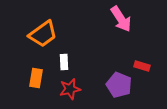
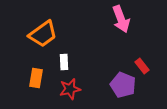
pink arrow: rotated 12 degrees clockwise
red rectangle: rotated 35 degrees clockwise
purple pentagon: moved 4 px right
